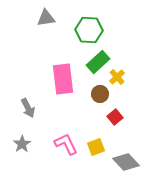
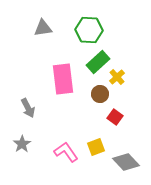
gray triangle: moved 3 px left, 10 px down
red square: rotated 14 degrees counterclockwise
pink L-shape: moved 8 px down; rotated 10 degrees counterclockwise
